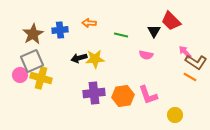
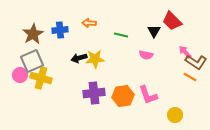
red trapezoid: moved 1 px right
